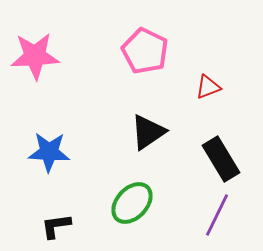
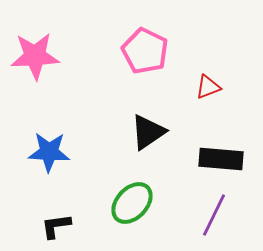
black rectangle: rotated 54 degrees counterclockwise
purple line: moved 3 px left
